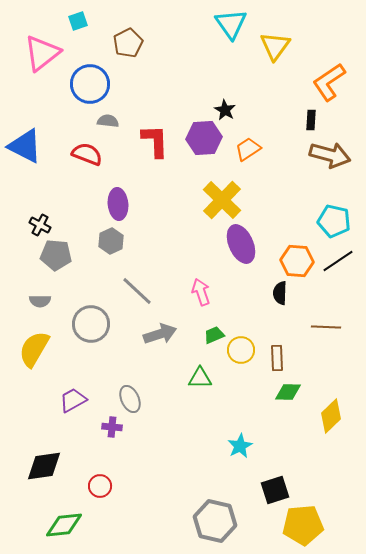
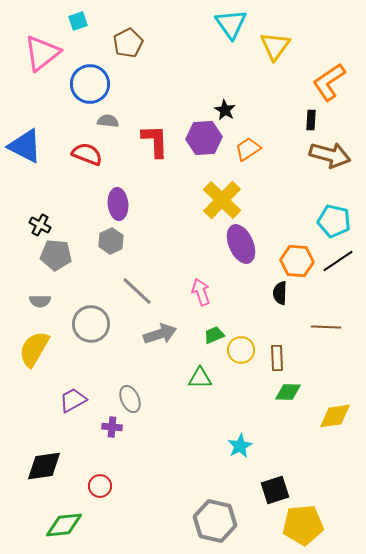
yellow diamond at (331, 416): moved 4 px right; rotated 36 degrees clockwise
